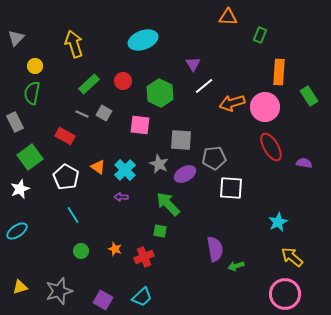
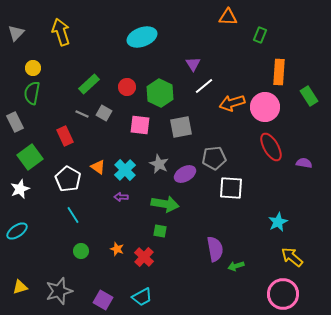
gray triangle at (16, 38): moved 5 px up
cyan ellipse at (143, 40): moved 1 px left, 3 px up
yellow arrow at (74, 44): moved 13 px left, 12 px up
yellow circle at (35, 66): moved 2 px left, 2 px down
red circle at (123, 81): moved 4 px right, 6 px down
red rectangle at (65, 136): rotated 36 degrees clockwise
gray square at (181, 140): moved 13 px up; rotated 15 degrees counterclockwise
white pentagon at (66, 177): moved 2 px right, 2 px down
green arrow at (168, 204): moved 3 px left; rotated 144 degrees clockwise
orange star at (115, 249): moved 2 px right
red cross at (144, 257): rotated 24 degrees counterclockwise
pink circle at (285, 294): moved 2 px left
cyan trapezoid at (142, 297): rotated 15 degrees clockwise
